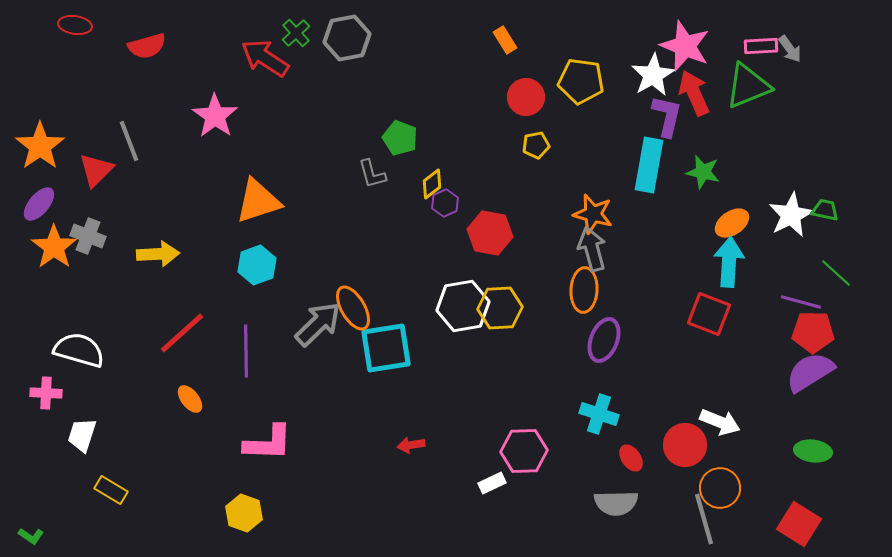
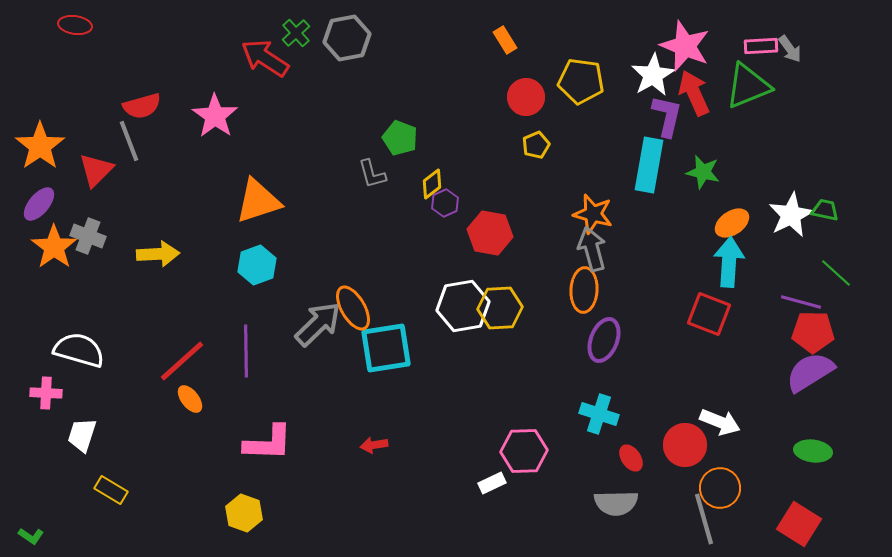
red semicircle at (147, 46): moved 5 px left, 60 px down
yellow pentagon at (536, 145): rotated 12 degrees counterclockwise
red line at (182, 333): moved 28 px down
red arrow at (411, 445): moved 37 px left
